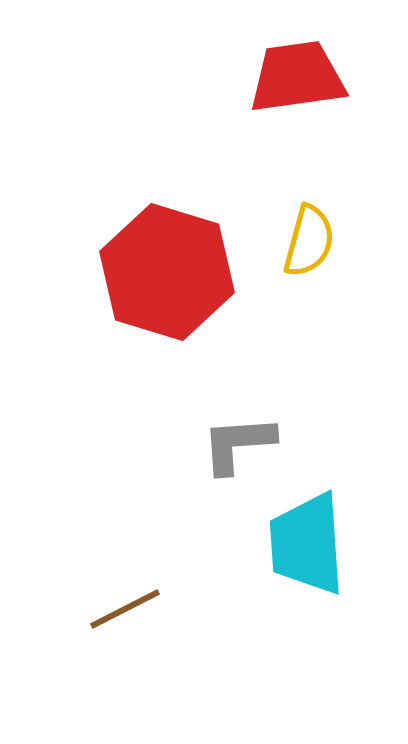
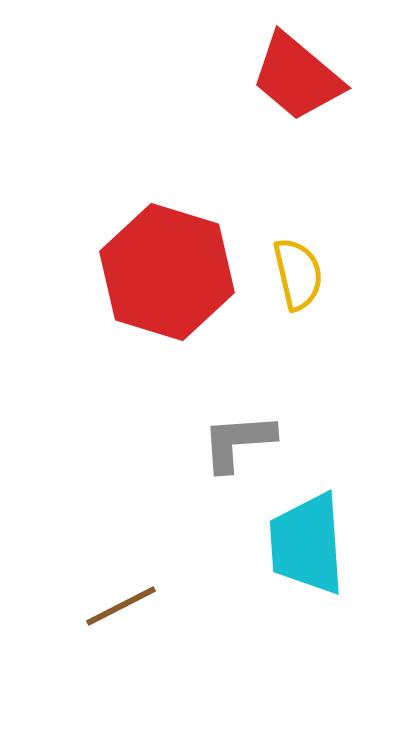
red trapezoid: rotated 132 degrees counterclockwise
yellow semicircle: moved 11 px left, 33 px down; rotated 28 degrees counterclockwise
gray L-shape: moved 2 px up
brown line: moved 4 px left, 3 px up
